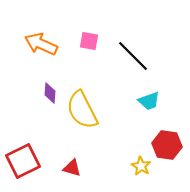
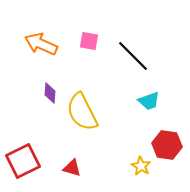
yellow semicircle: moved 2 px down
